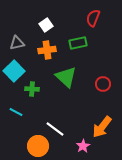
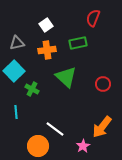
green cross: rotated 24 degrees clockwise
cyan line: rotated 56 degrees clockwise
